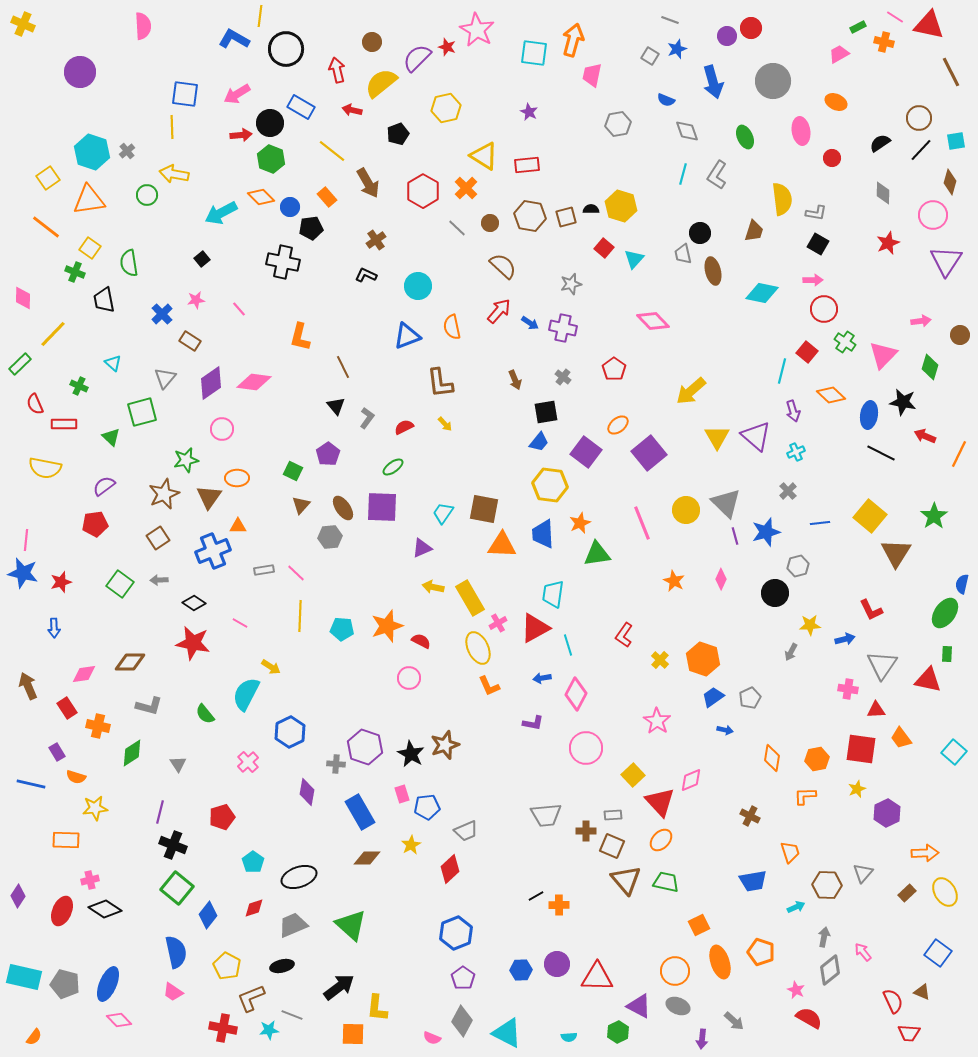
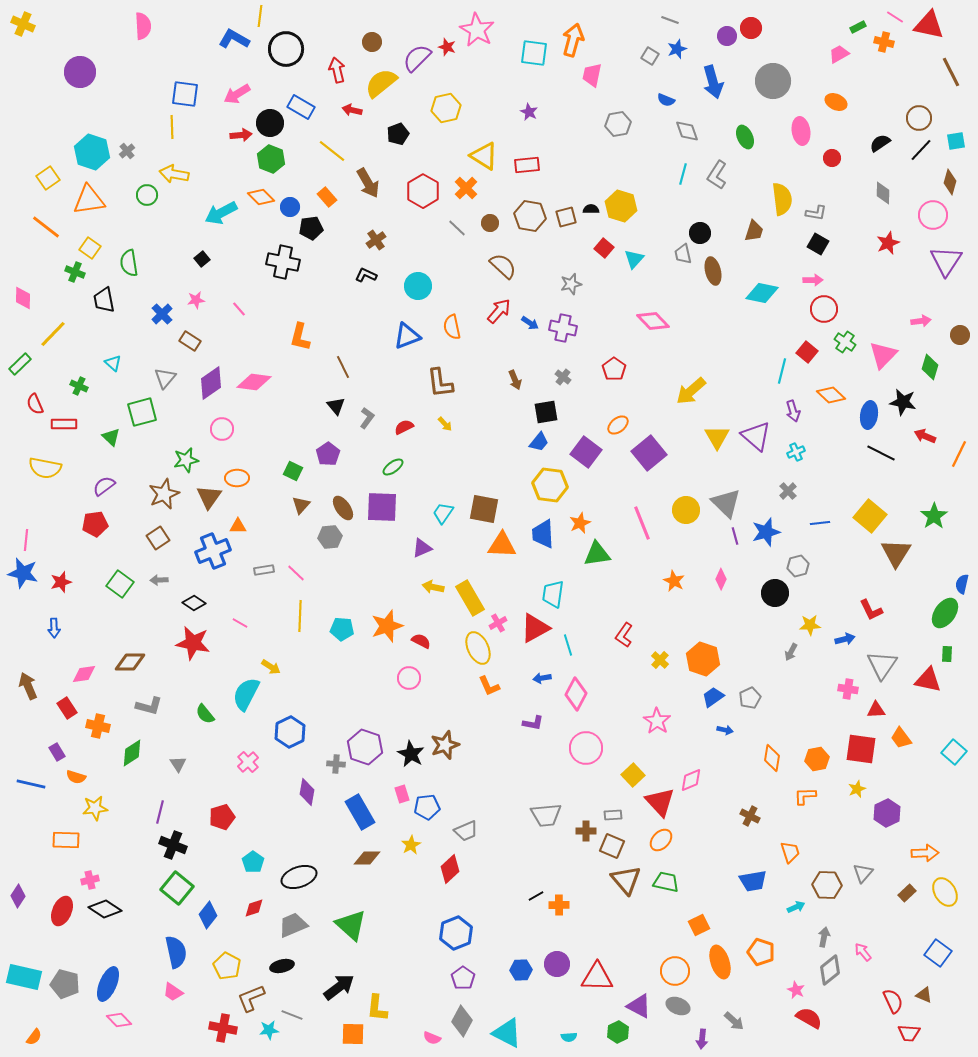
brown triangle at (922, 992): moved 2 px right, 3 px down
